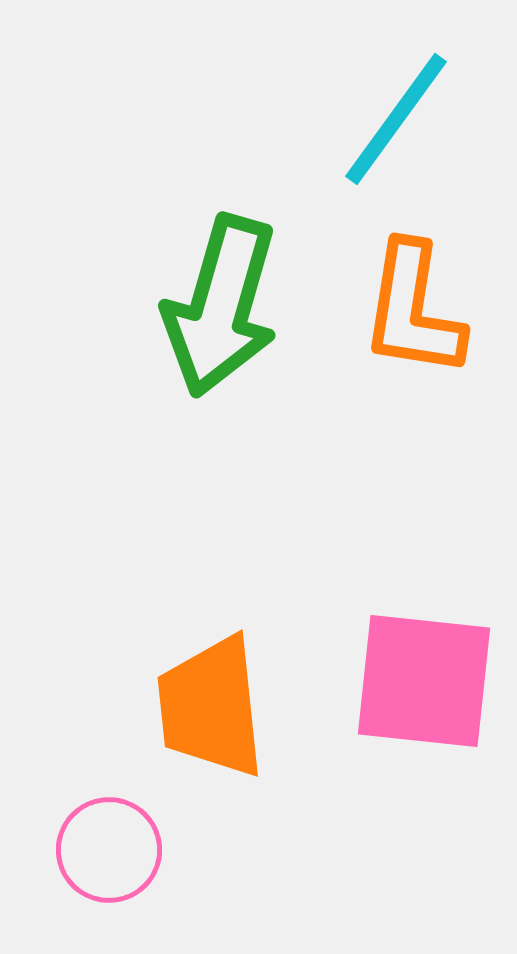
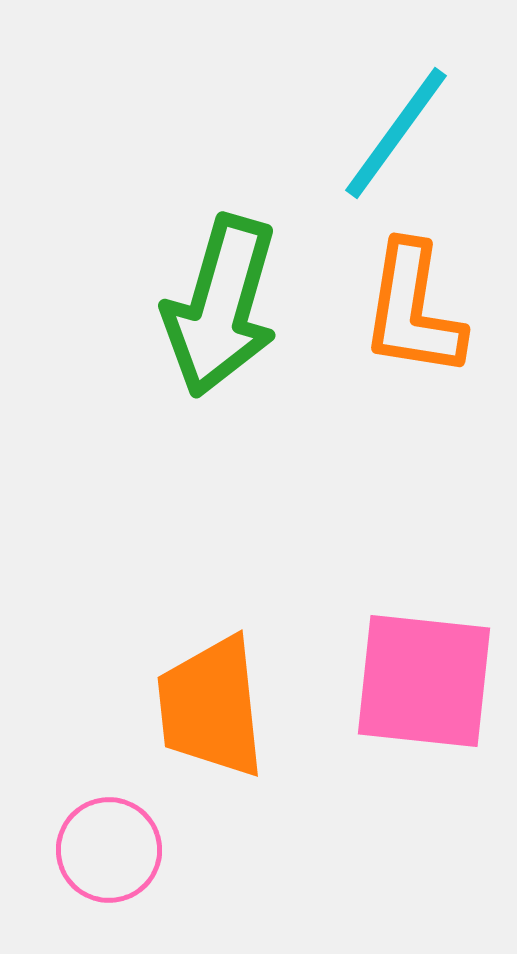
cyan line: moved 14 px down
